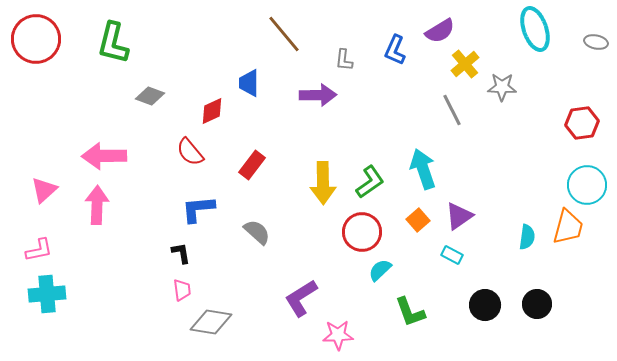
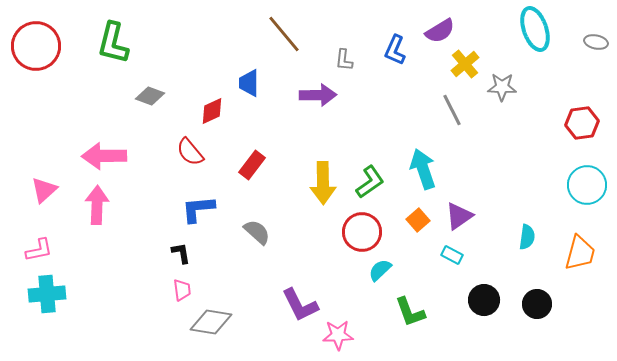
red circle at (36, 39): moved 7 px down
orange trapezoid at (568, 227): moved 12 px right, 26 px down
purple L-shape at (301, 298): moved 1 px left, 7 px down; rotated 84 degrees counterclockwise
black circle at (485, 305): moved 1 px left, 5 px up
